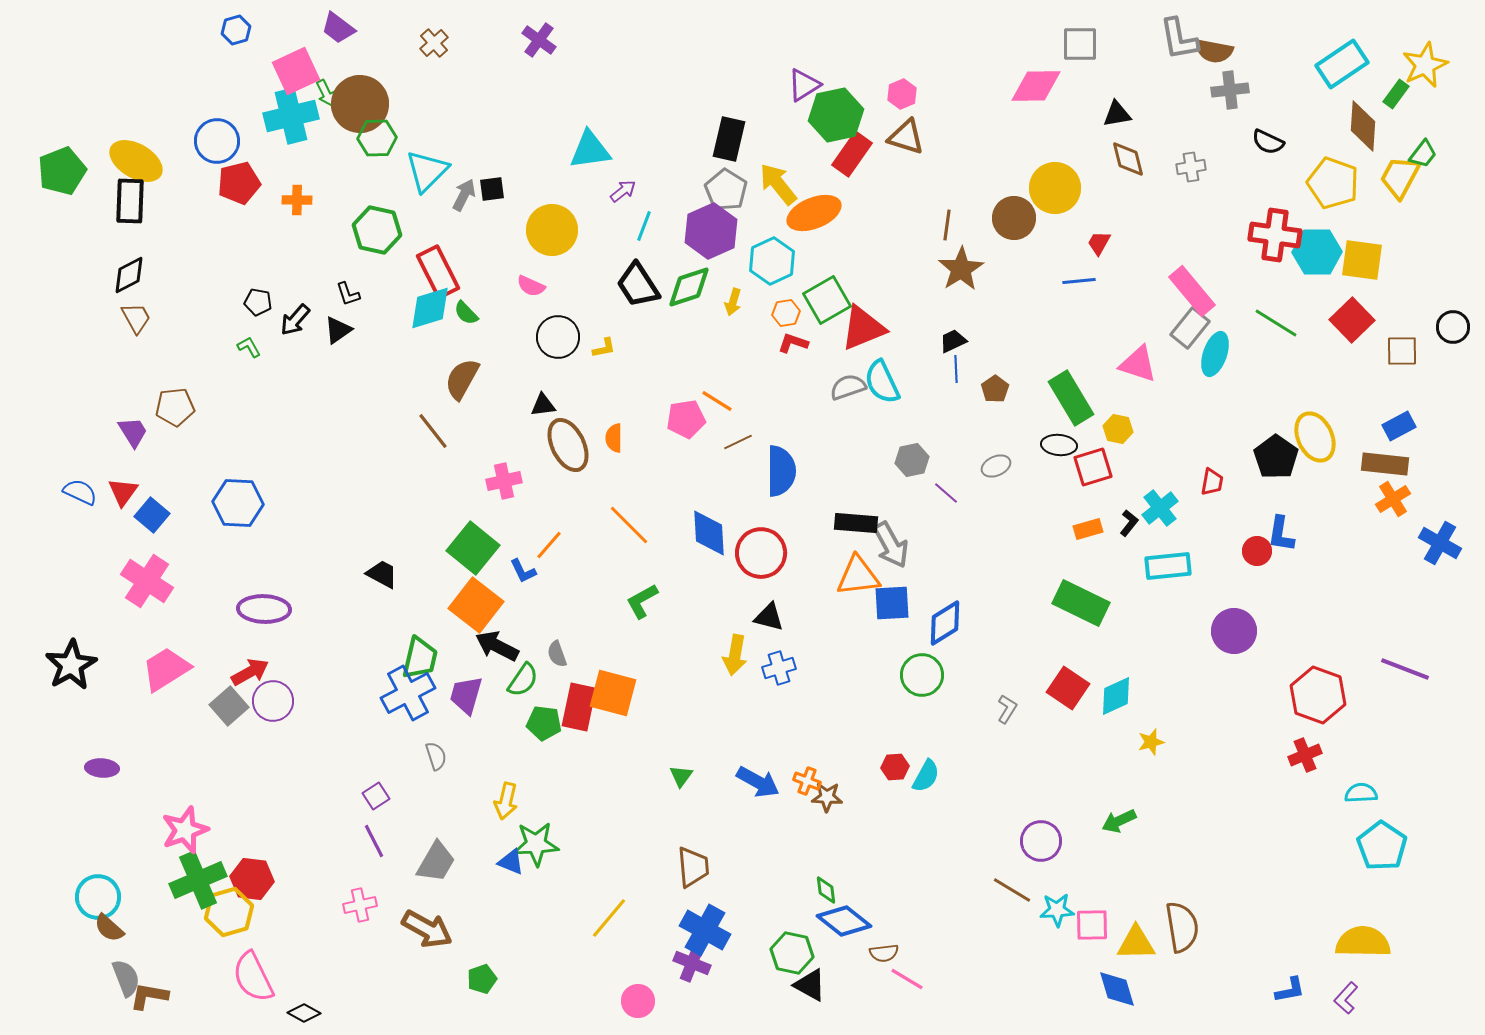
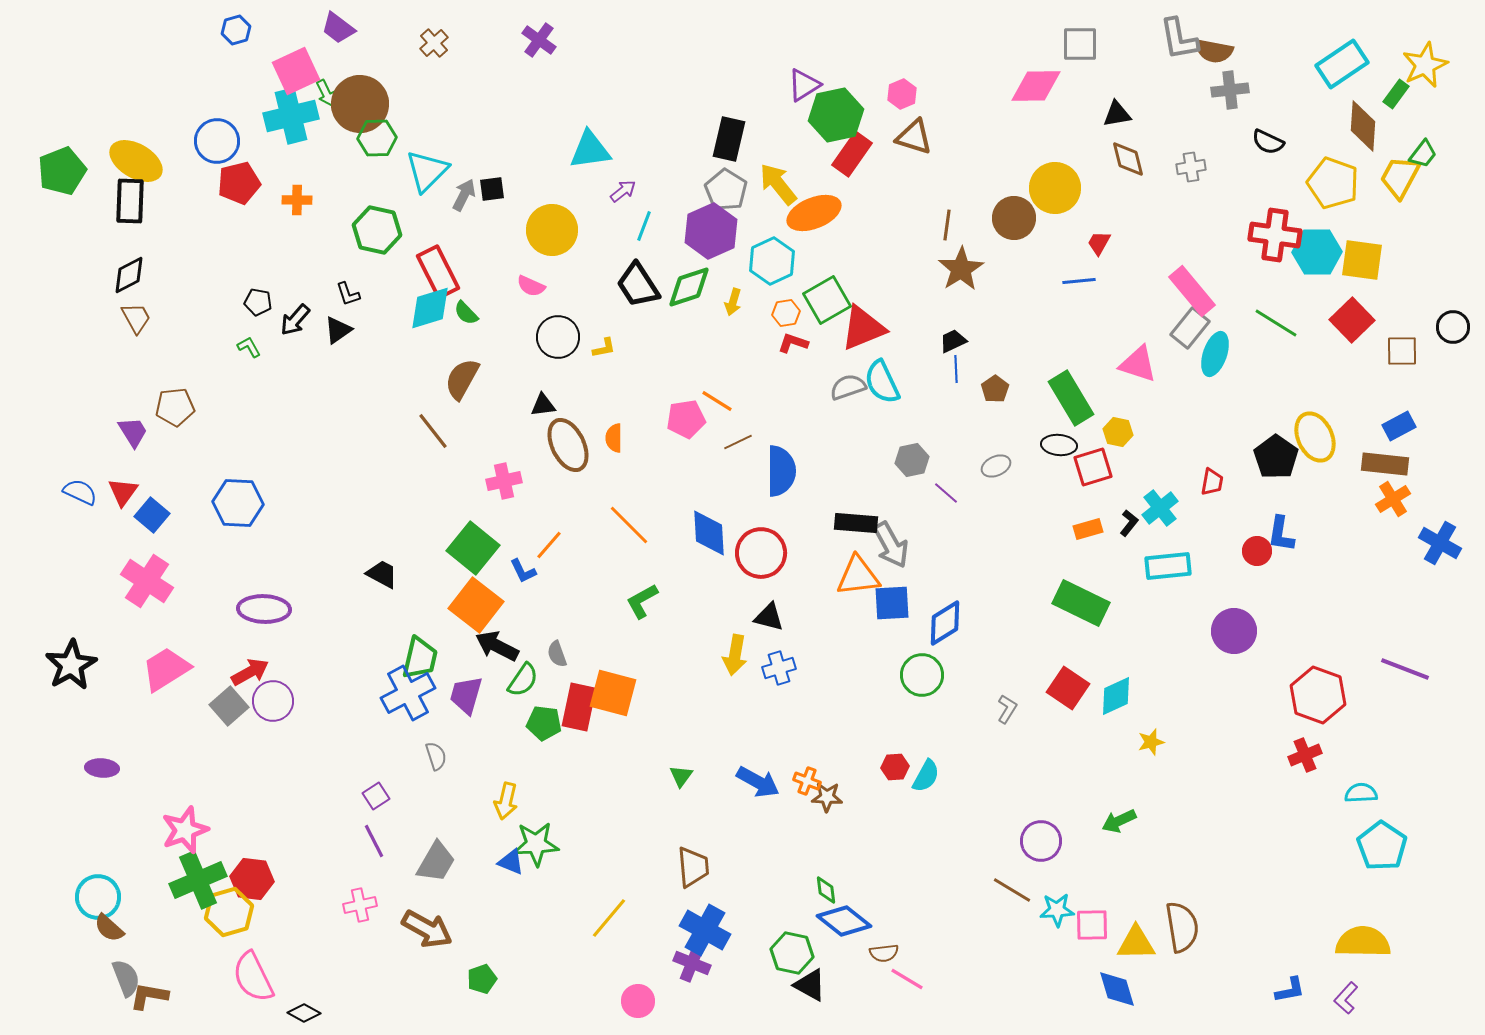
brown triangle at (906, 137): moved 8 px right
yellow hexagon at (1118, 429): moved 3 px down
